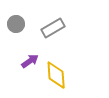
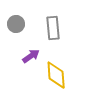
gray rectangle: rotated 65 degrees counterclockwise
purple arrow: moved 1 px right, 5 px up
